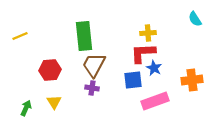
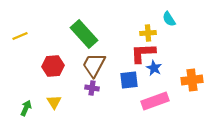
cyan semicircle: moved 26 px left
green rectangle: moved 2 px up; rotated 36 degrees counterclockwise
red hexagon: moved 3 px right, 4 px up
blue square: moved 4 px left
